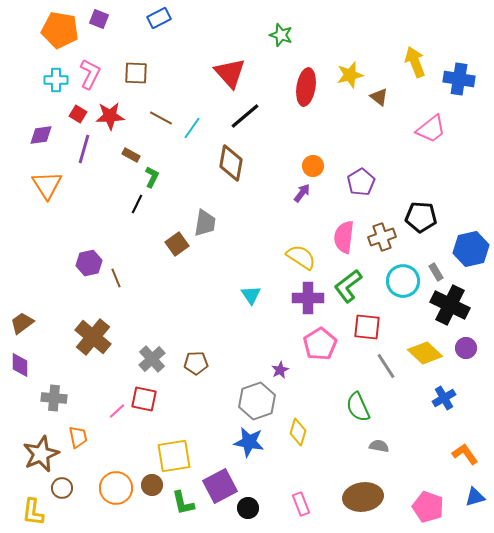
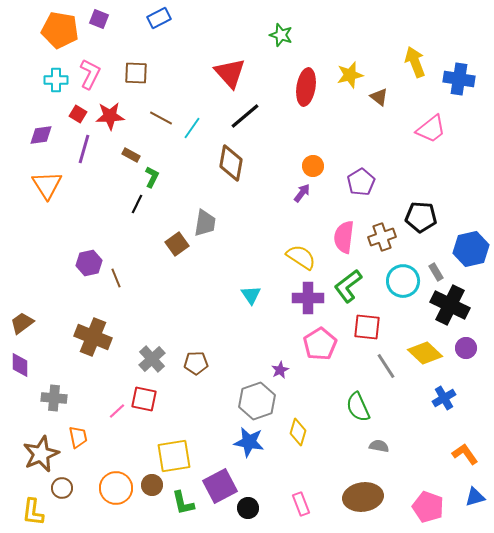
brown cross at (93, 337): rotated 18 degrees counterclockwise
